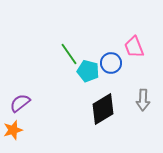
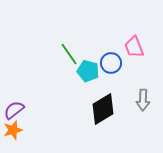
purple semicircle: moved 6 px left, 7 px down
